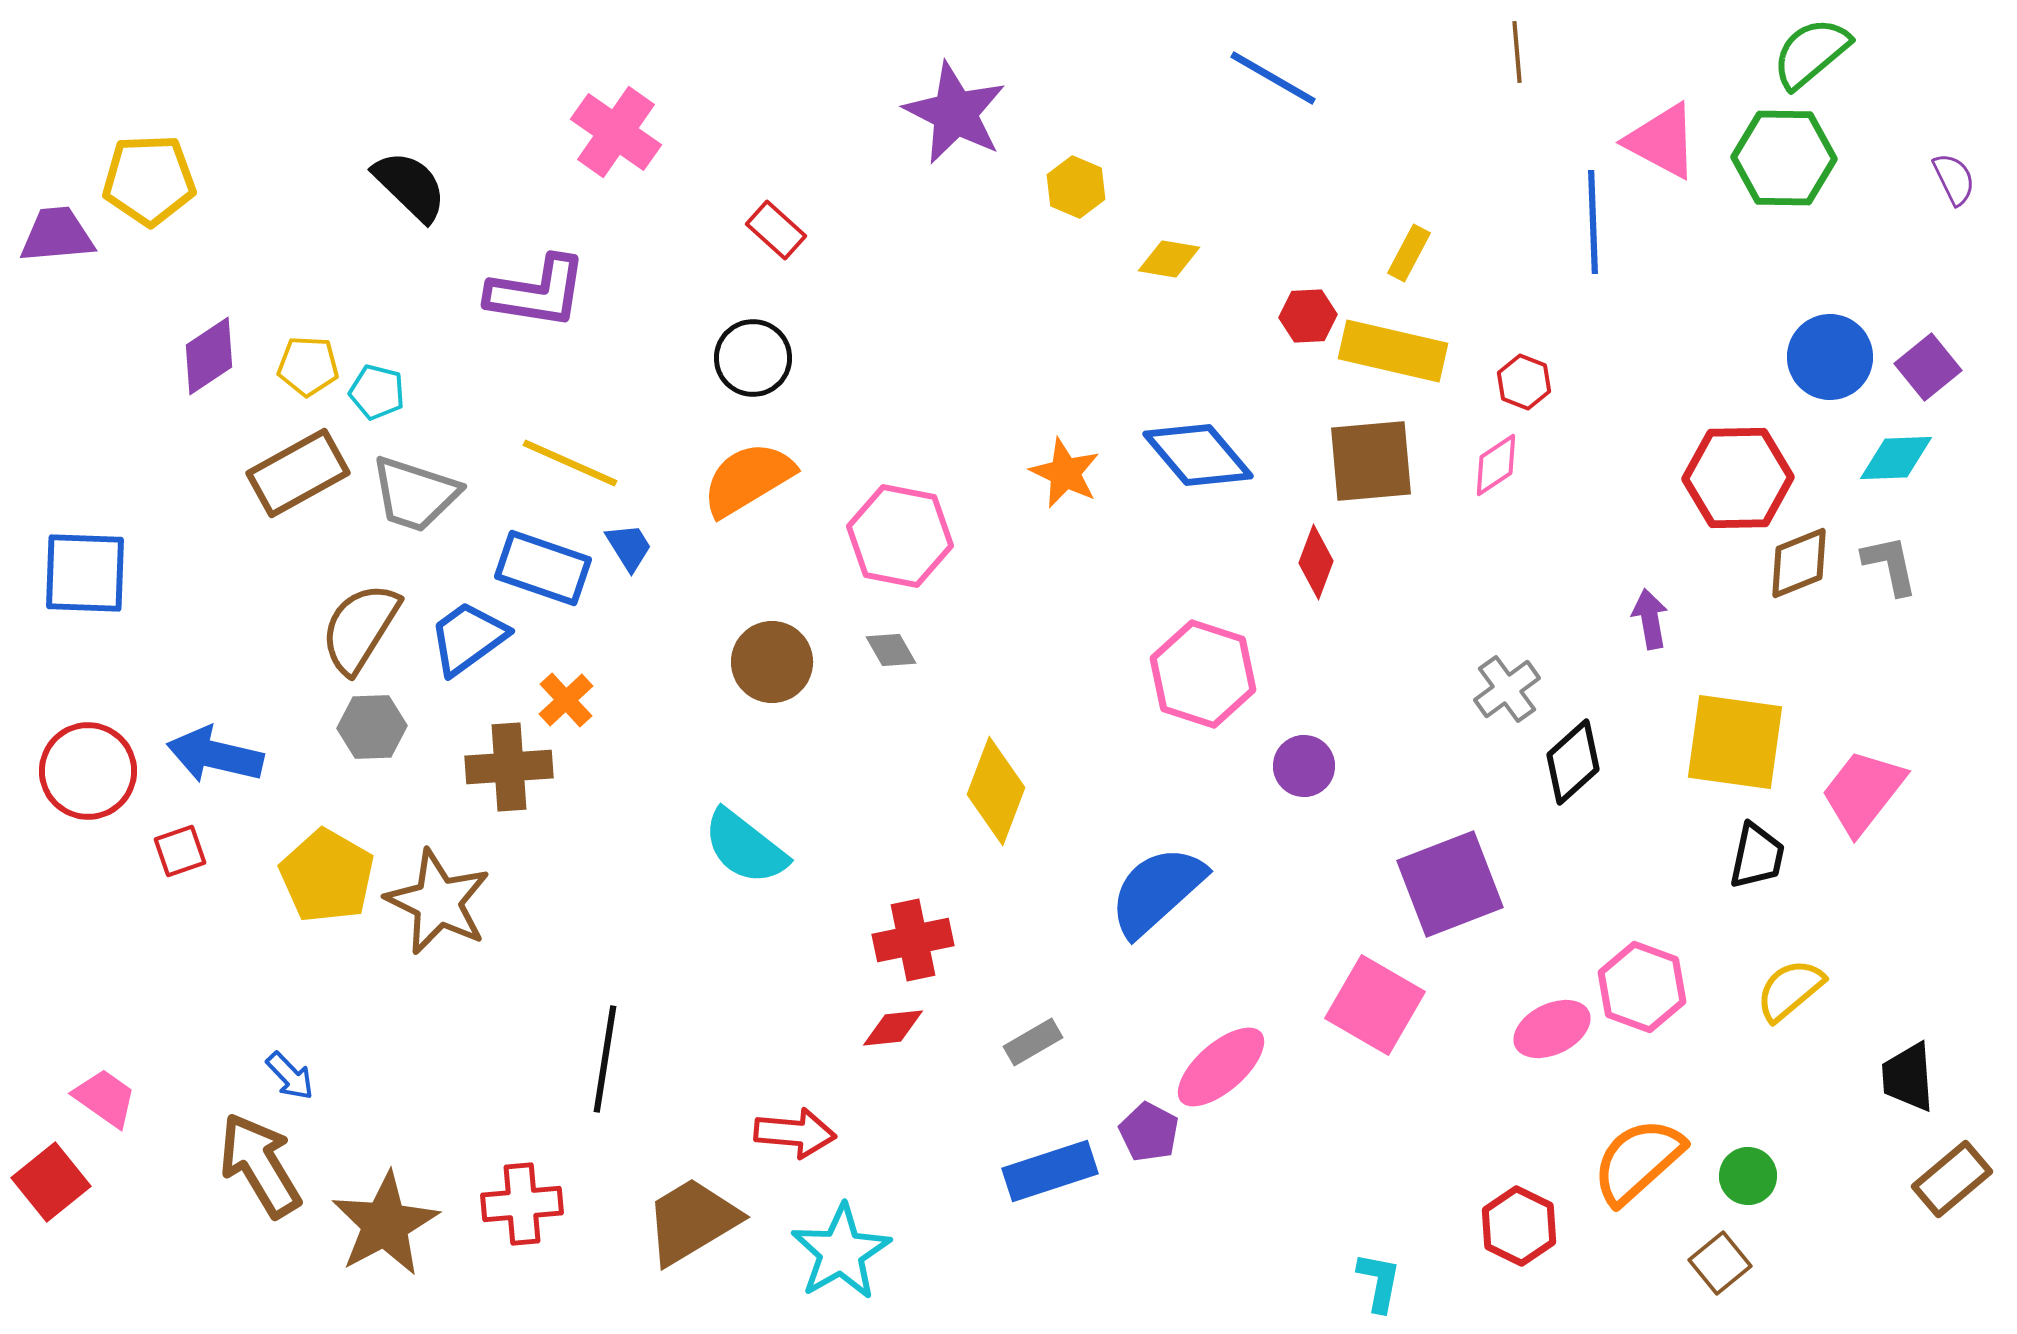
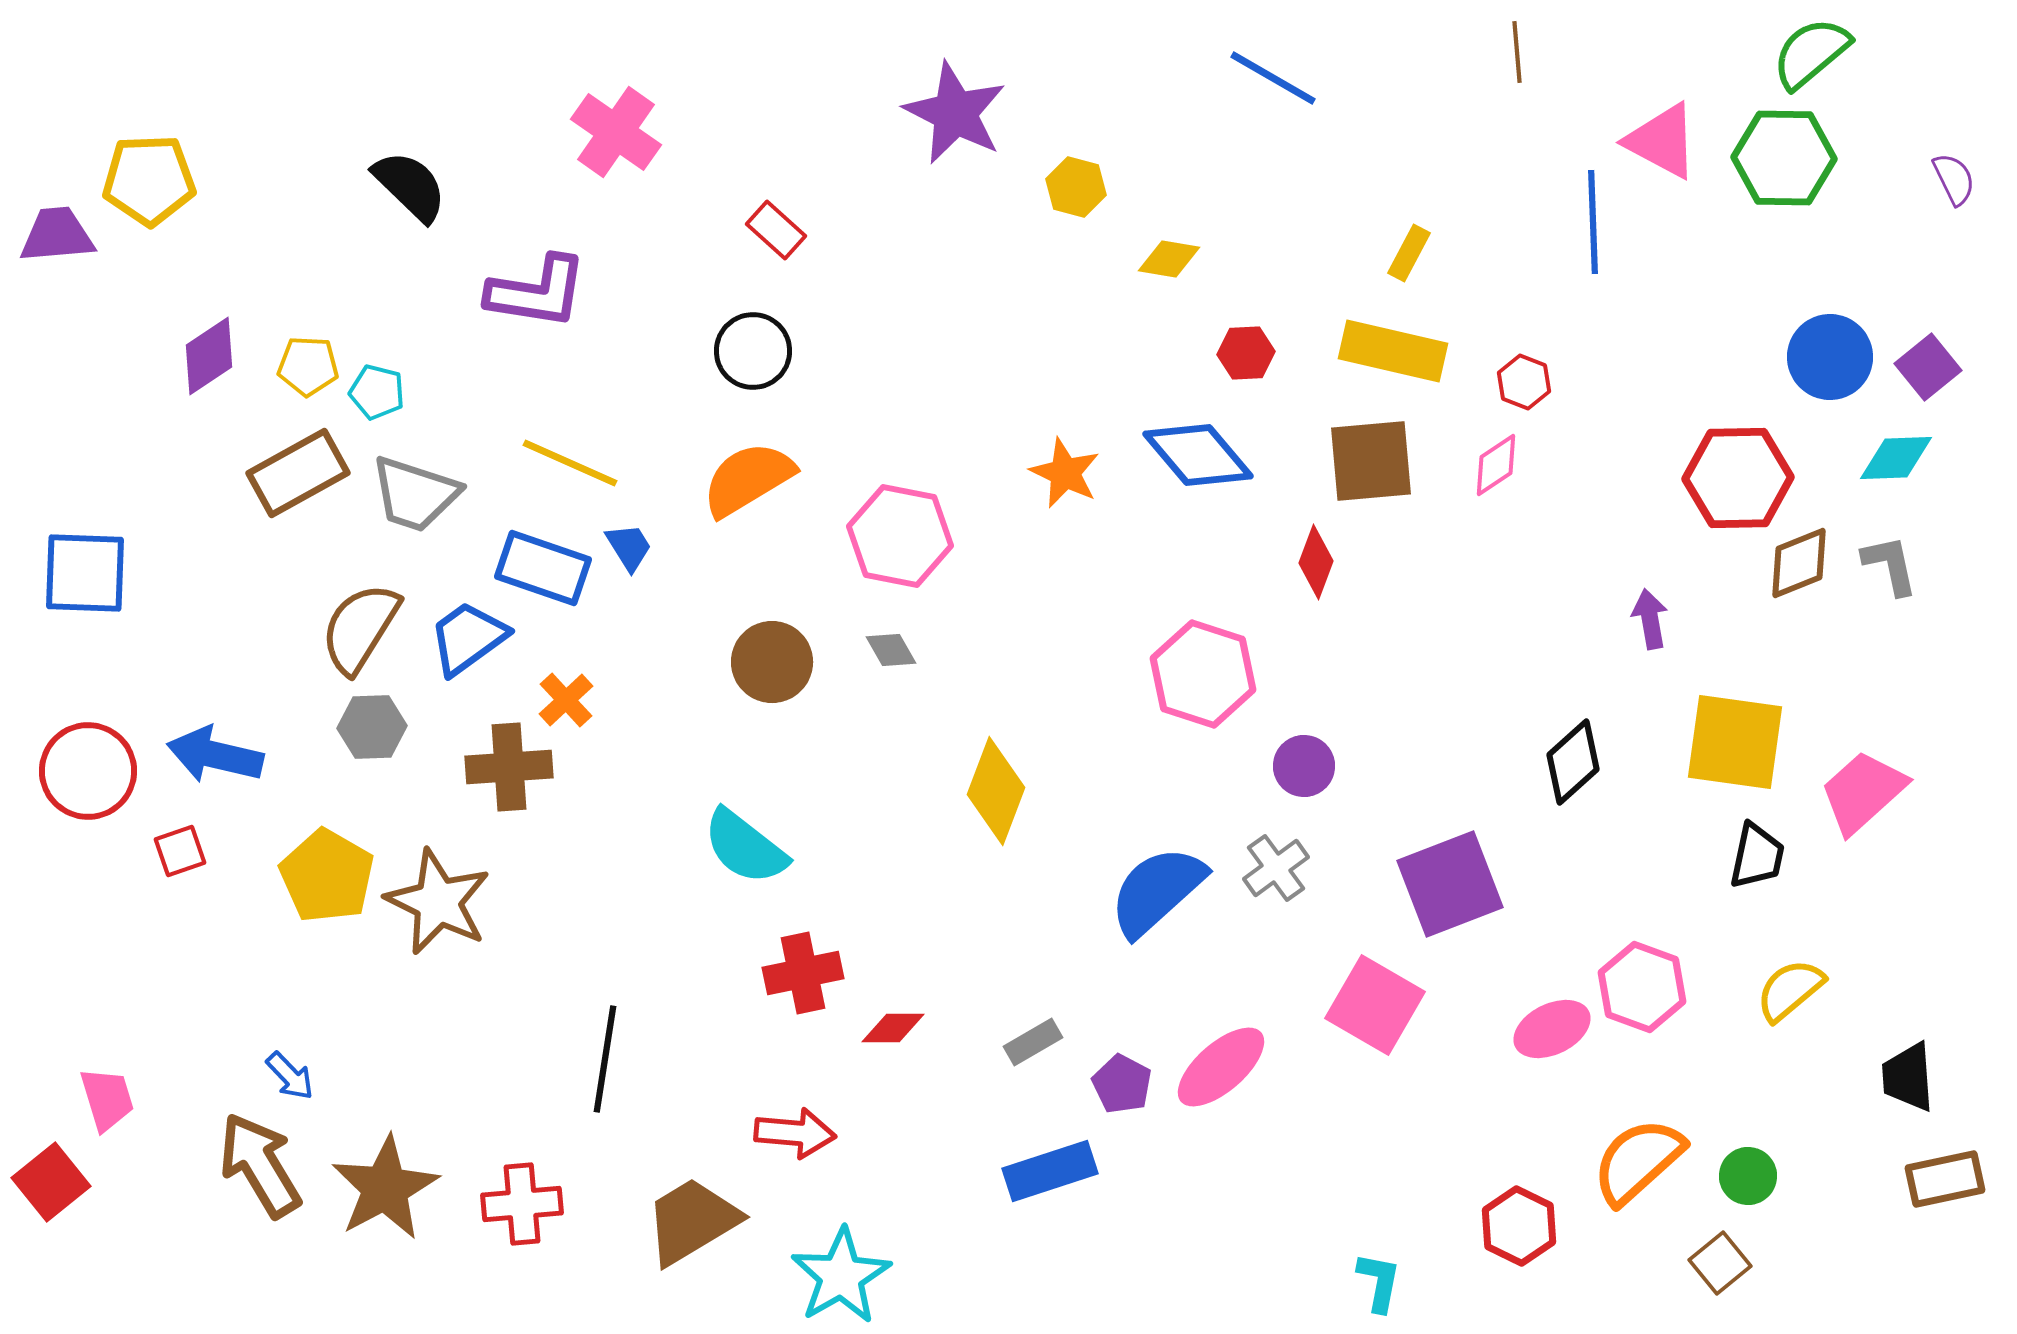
yellow hexagon at (1076, 187): rotated 8 degrees counterclockwise
red hexagon at (1308, 316): moved 62 px left, 37 px down
black circle at (753, 358): moved 7 px up
gray cross at (1507, 689): moved 231 px left, 179 px down
pink trapezoid at (1863, 792): rotated 10 degrees clockwise
red cross at (913, 940): moved 110 px left, 33 px down
red diamond at (893, 1028): rotated 6 degrees clockwise
pink trapezoid at (105, 1098): moved 2 px right, 1 px down; rotated 38 degrees clockwise
purple pentagon at (1149, 1132): moved 27 px left, 48 px up
brown rectangle at (1952, 1179): moved 7 px left; rotated 28 degrees clockwise
brown star at (385, 1224): moved 36 px up
cyan star at (841, 1252): moved 24 px down
